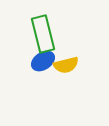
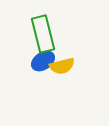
yellow semicircle: moved 4 px left, 1 px down
